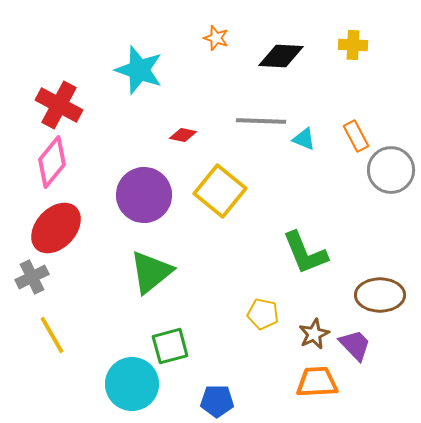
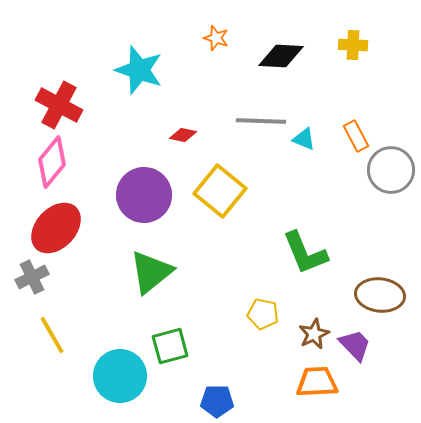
brown ellipse: rotated 6 degrees clockwise
cyan circle: moved 12 px left, 8 px up
